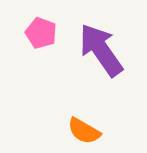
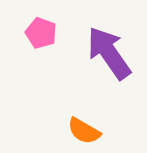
purple arrow: moved 8 px right, 3 px down
